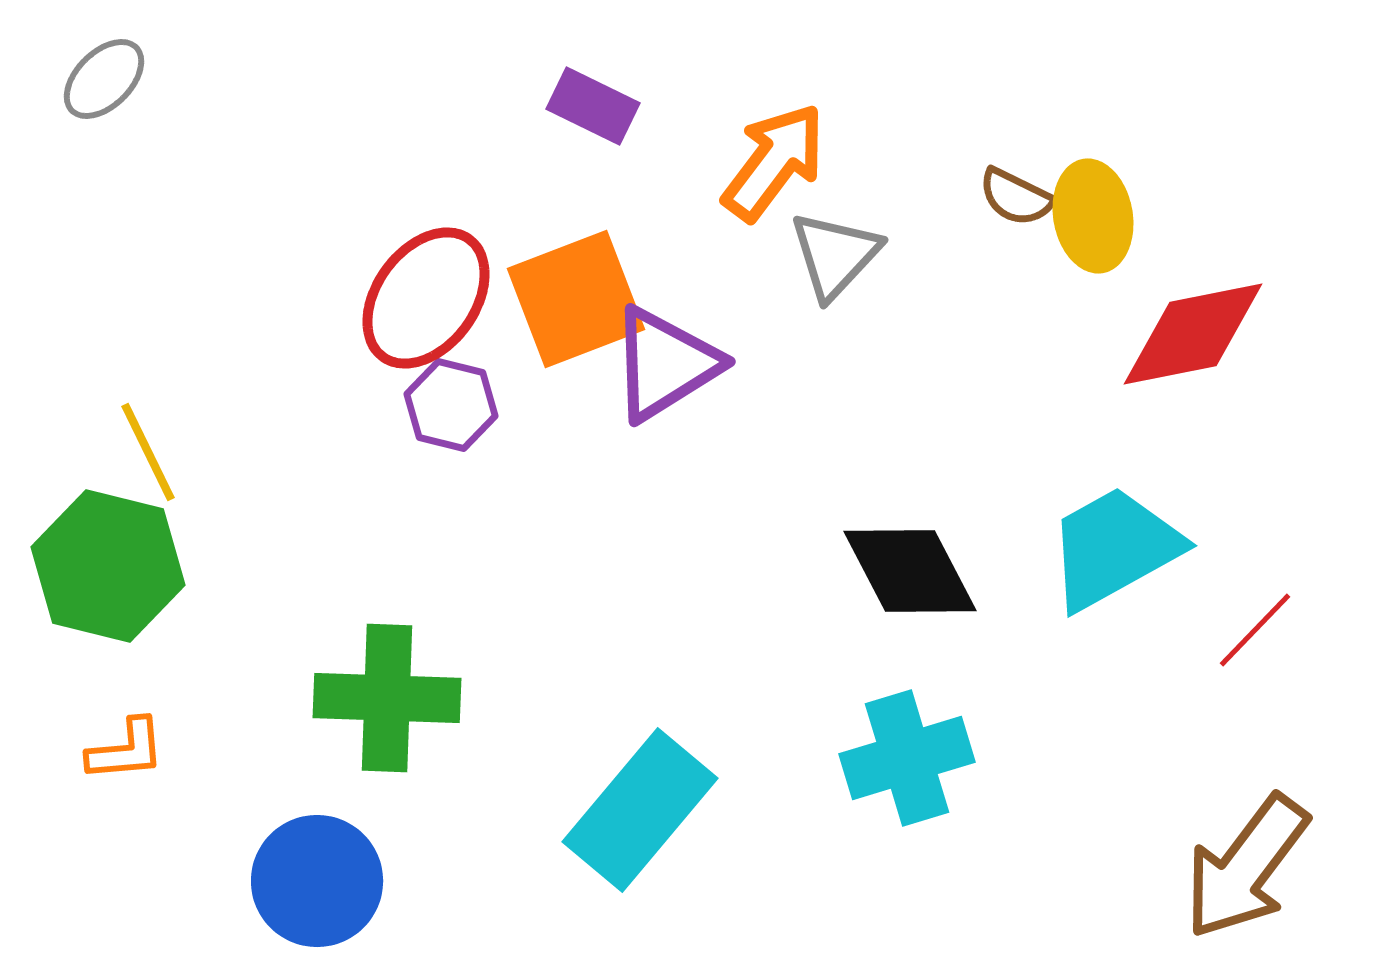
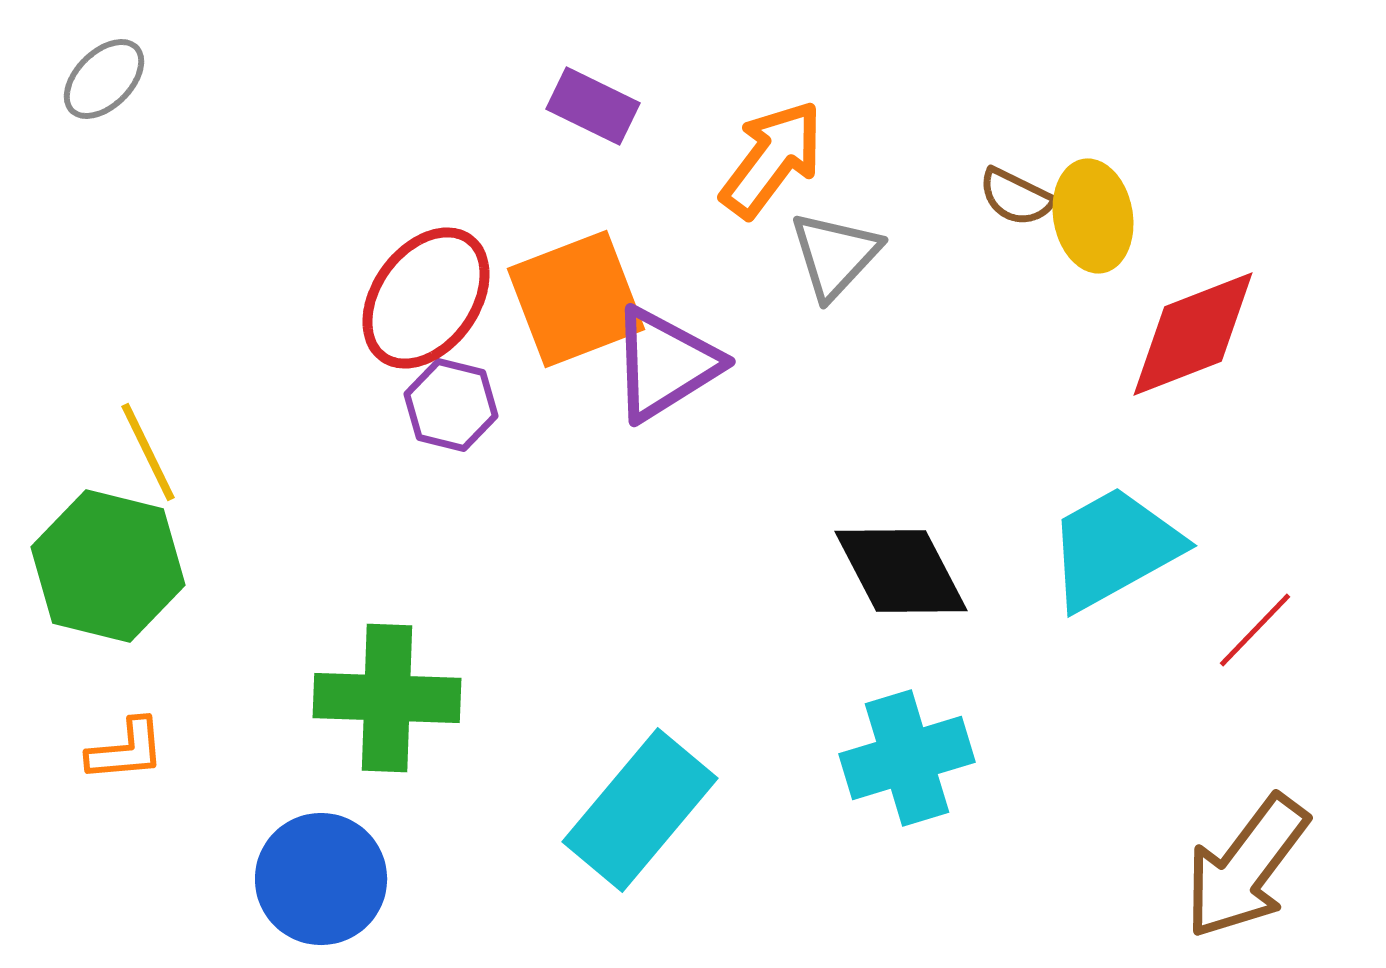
orange arrow: moved 2 px left, 3 px up
red diamond: rotated 10 degrees counterclockwise
black diamond: moved 9 px left
blue circle: moved 4 px right, 2 px up
